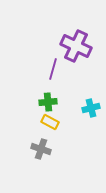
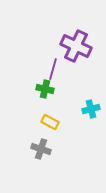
green cross: moved 3 px left, 13 px up; rotated 18 degrees clockwise
cyan cross: moved 1 px down
